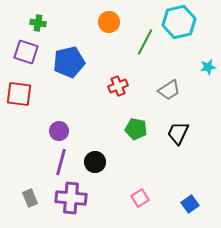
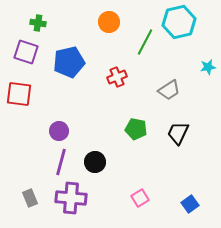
red cross: moved 1 px left, 9 px up
